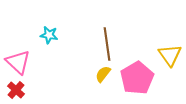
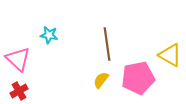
yellow triangle: rotated 25 degrees counterclockwise
pink triangle: moved 3 px up
yellow semicircle: moved 2 px left, 6 px down
pink pentagon: moved 1 px right; rotated 20 degrees clockwise
red cross: moved 3 px right, 1 px down; rotated 18 degrees clockwise
